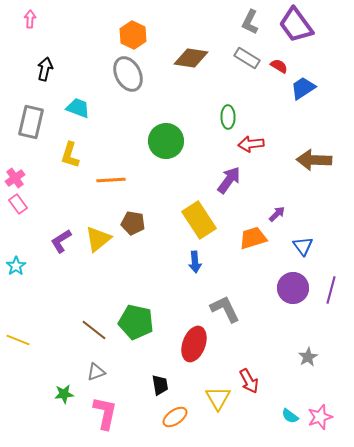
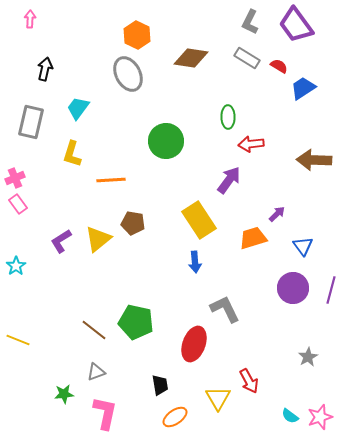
orange hexagon at (133, 35): moved 4 px right
cyan trapezoid at (78, 108): rotated 75 degrees counterclockwise
yellow L-shape at (70, 155): moved 2 px right, 1 px up
pink cross at (15, 178): rotated 12 degrees clockwise
